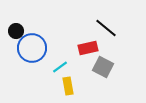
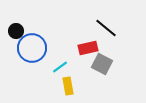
gray square: moved 1 px left, 3 px up
